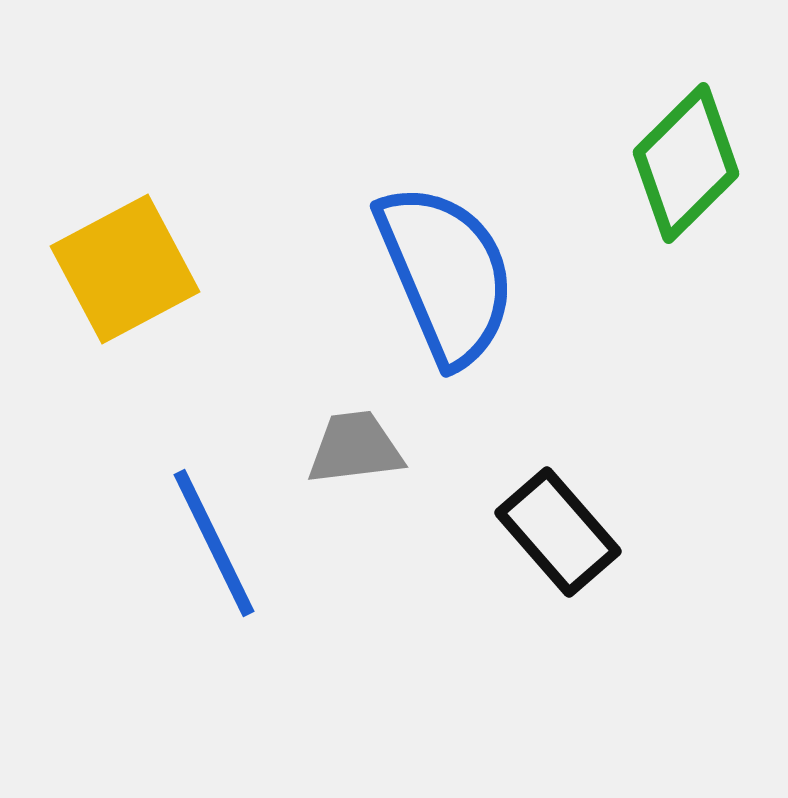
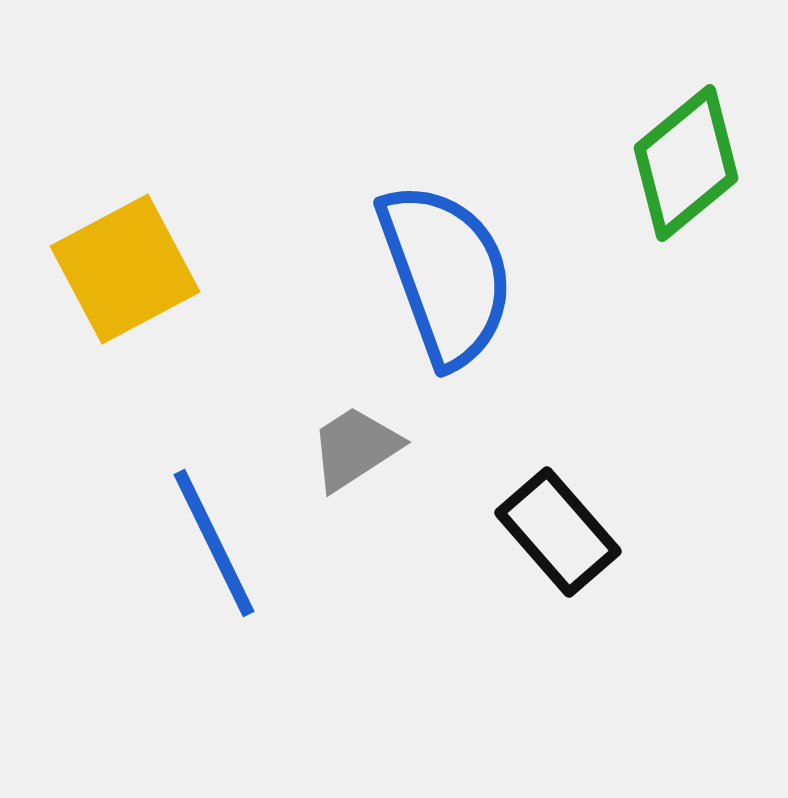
green diamond: rotated 5 degrees clockwise
blue semicircle: rotated 3 degrees clockwise
gray trapezoid: rotated 26 degrees counterclockwise
